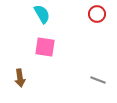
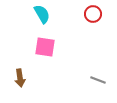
red circle: moved 4 px left
